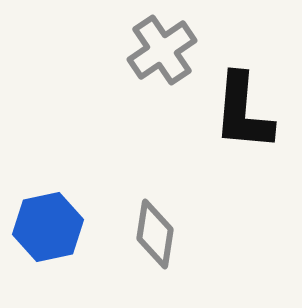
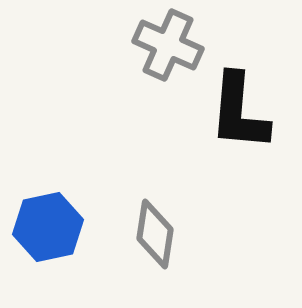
gray cross: moved 6 px right, 5 px up; rotated 32 degrees counterclockwise
black L-shape: moved 4 px left
